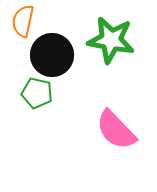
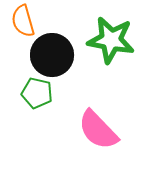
orange semicircle: rotated 28 degrees counterclockwise
pink semicircle: moved 18 px left
